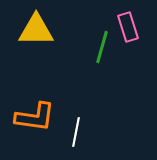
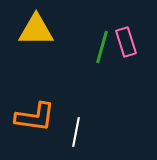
pink rectangle: moved 2 px left, 15 px down
